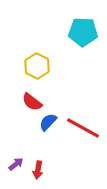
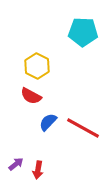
red semicircle: moved 1 px left, 6 px up; rotated 10 degrees counterclockwise
